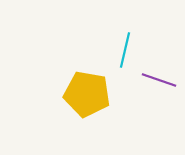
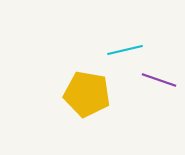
cyan line: rotated 64 degrees clockwise
